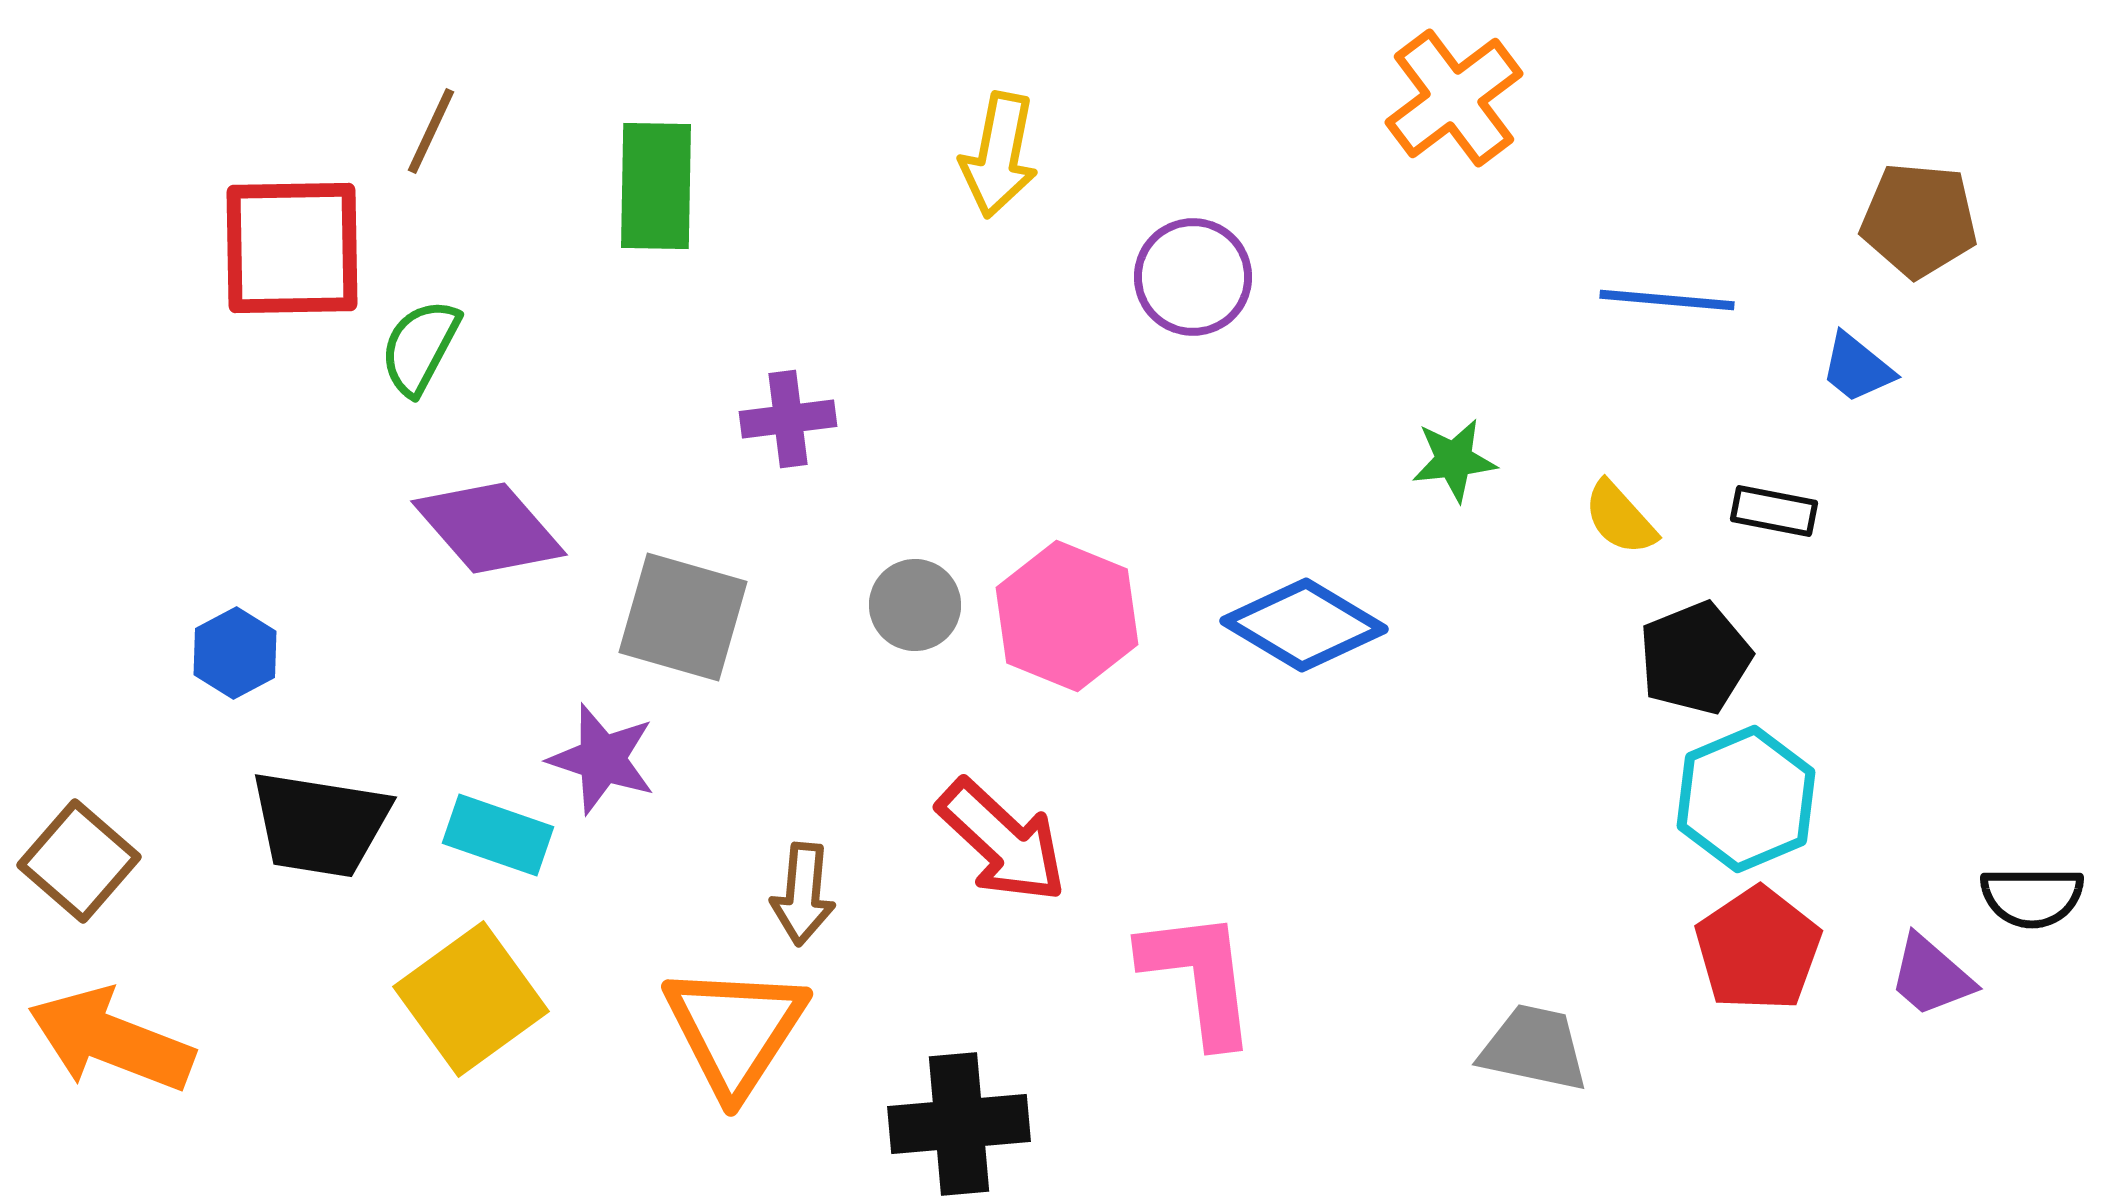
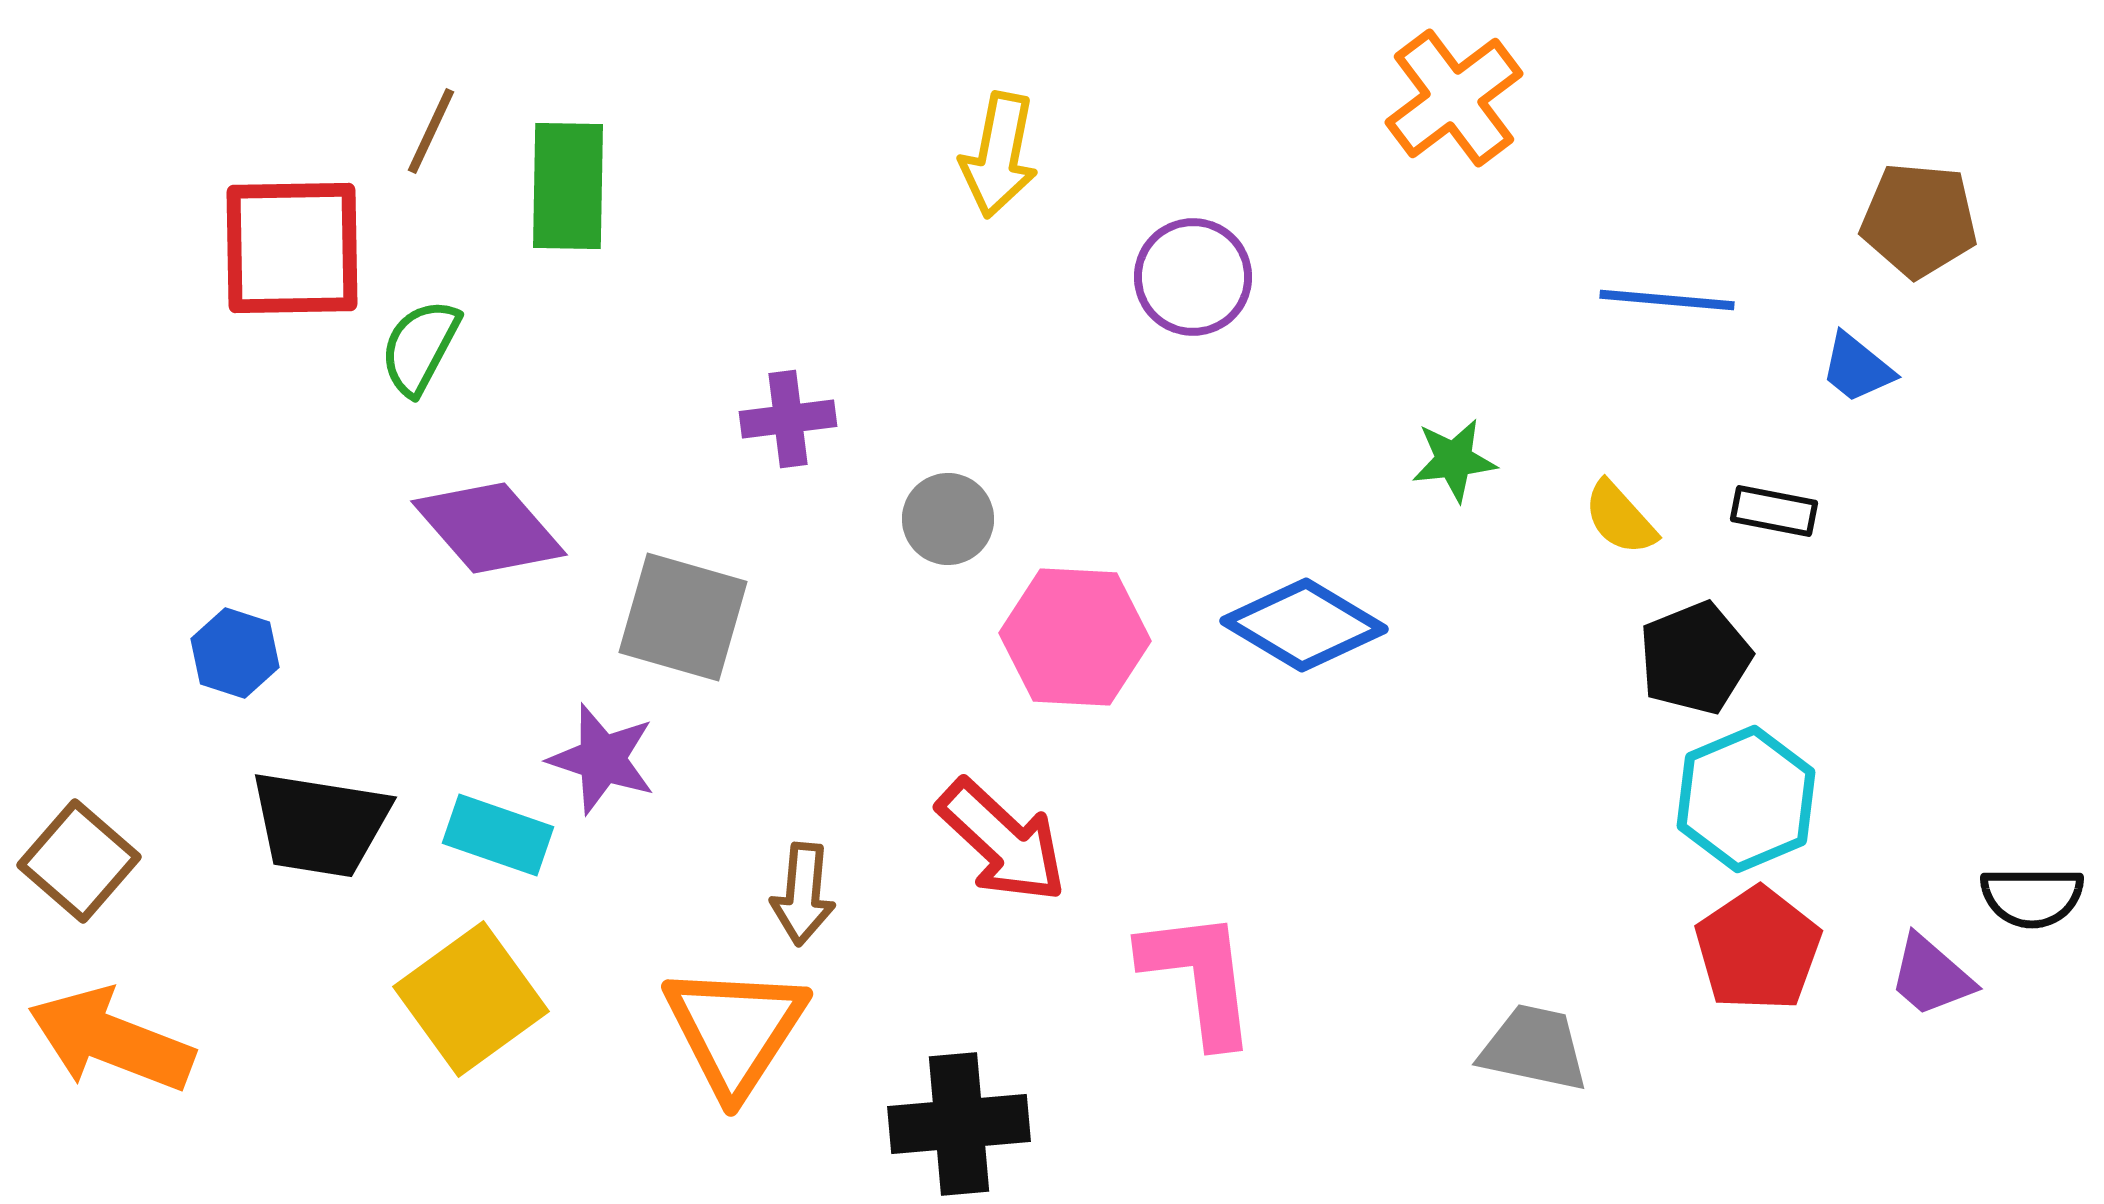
green rectangle: moved 88 px left
gray circle: moved 33 px right, 86 px up
pink hexagon: moved 8 px right, 21 px down; rotated 19 degrees counterclockwise
blue hexagon: rotated 14 degrees counterclockwise
